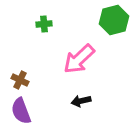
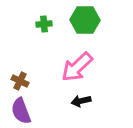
green hexagon: moved 29 px left; rotated 16 degrees clockwise
pink arrow: moved 2 px left, 8 px down
brown cross: moved 1 px down
